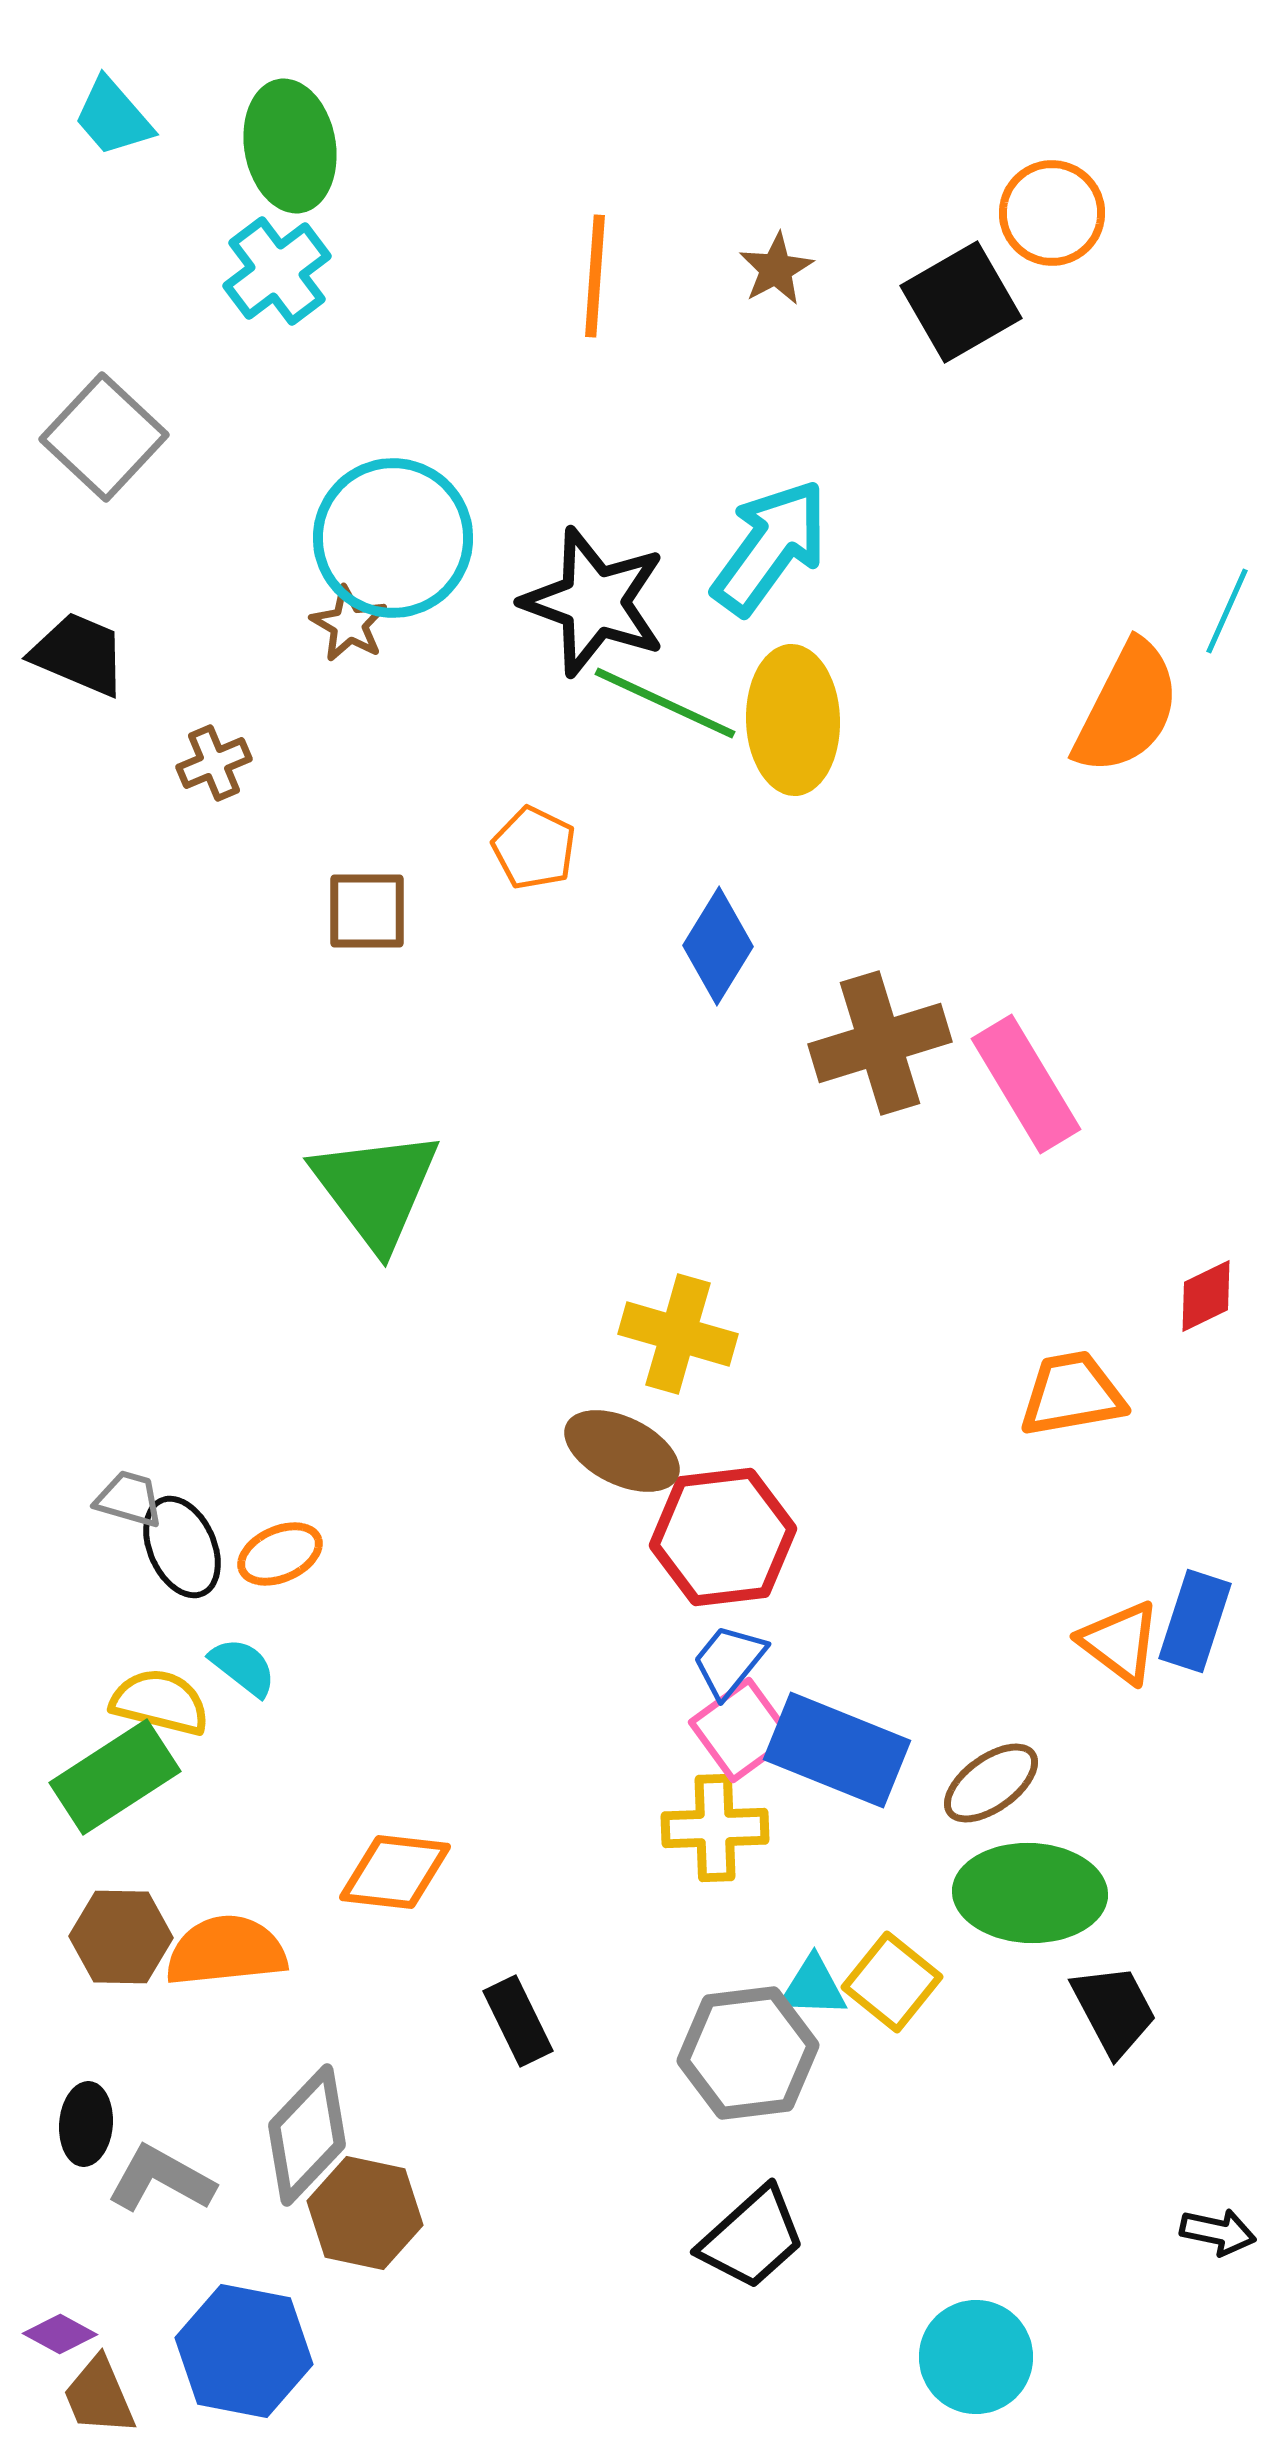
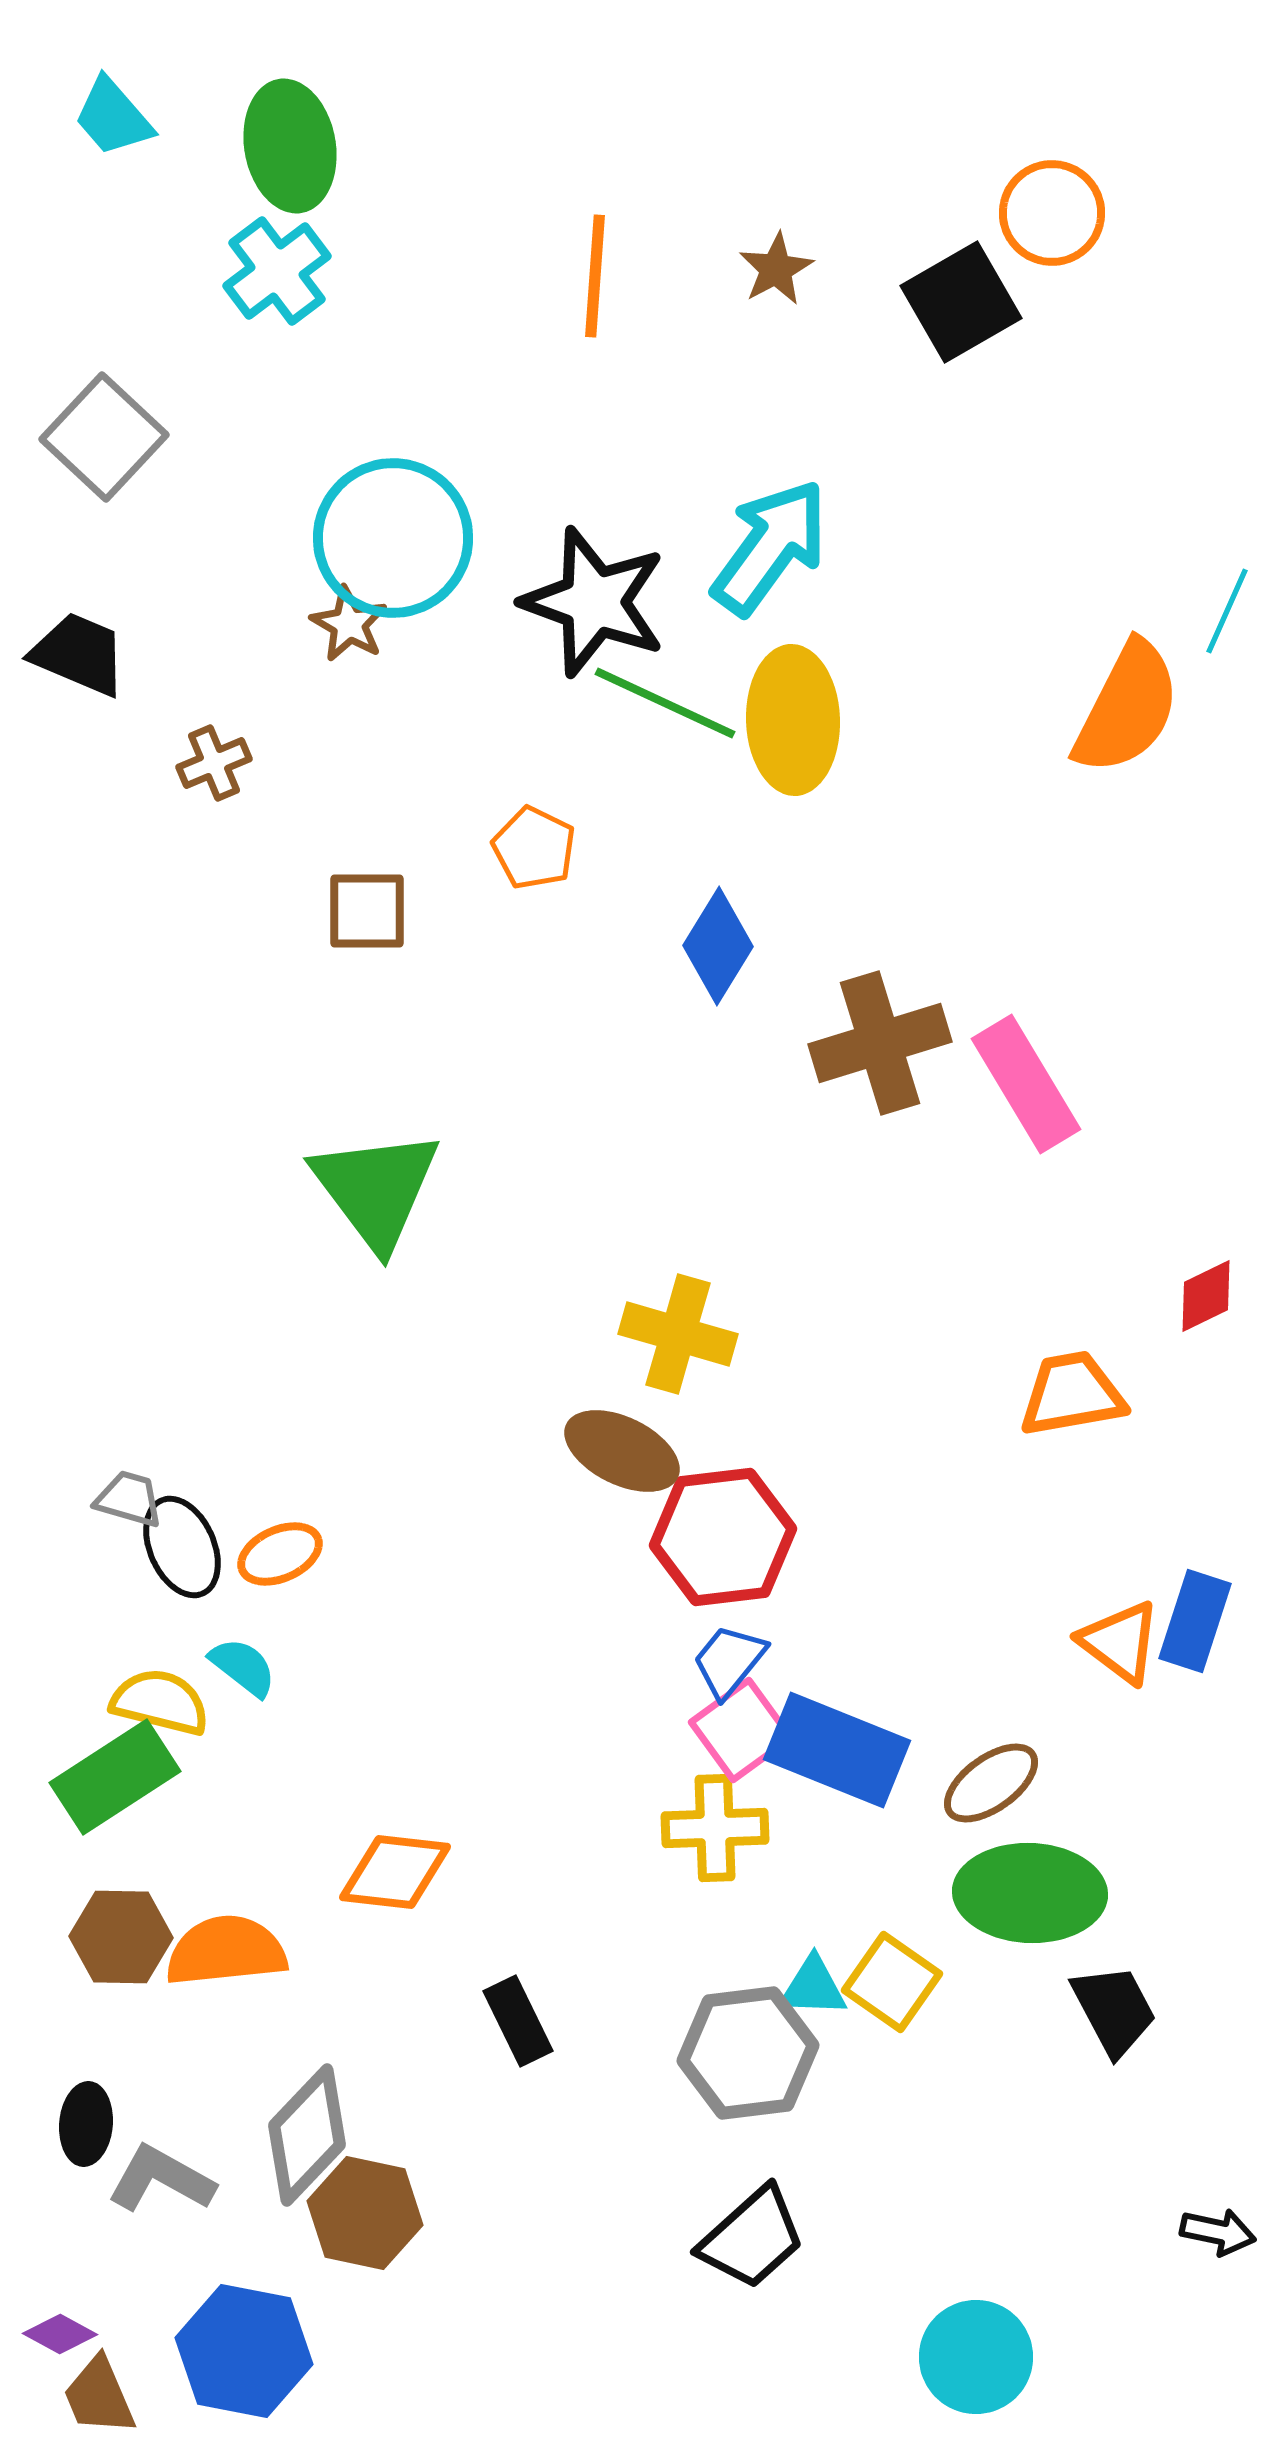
yellow square at (892, 1982): rotated 4 degrees counterclockwise
